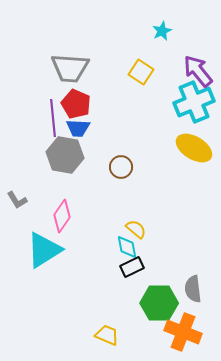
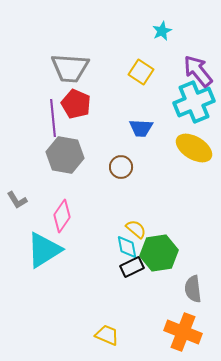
blue trapezoid: moved 63 px right
green hexagon: moved 50 px up; rotated 9 degrees counterclockwise
